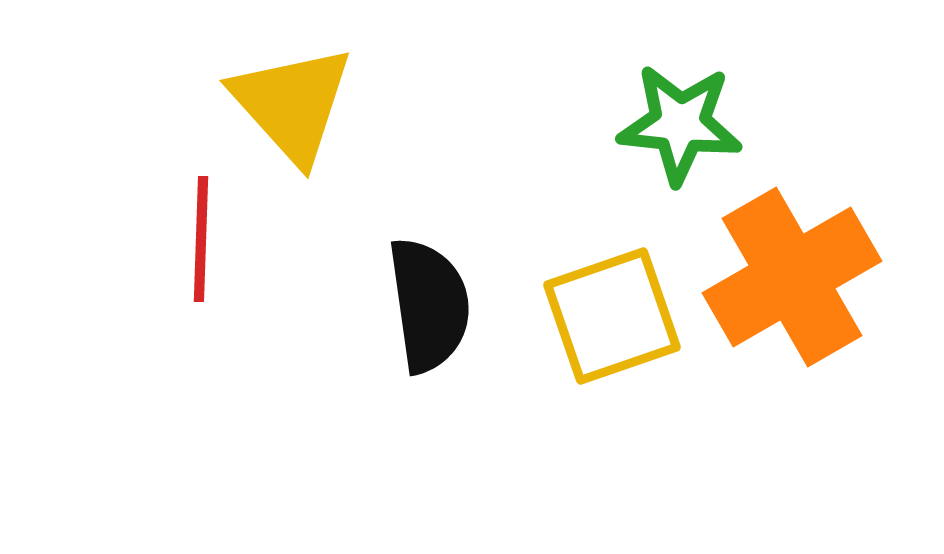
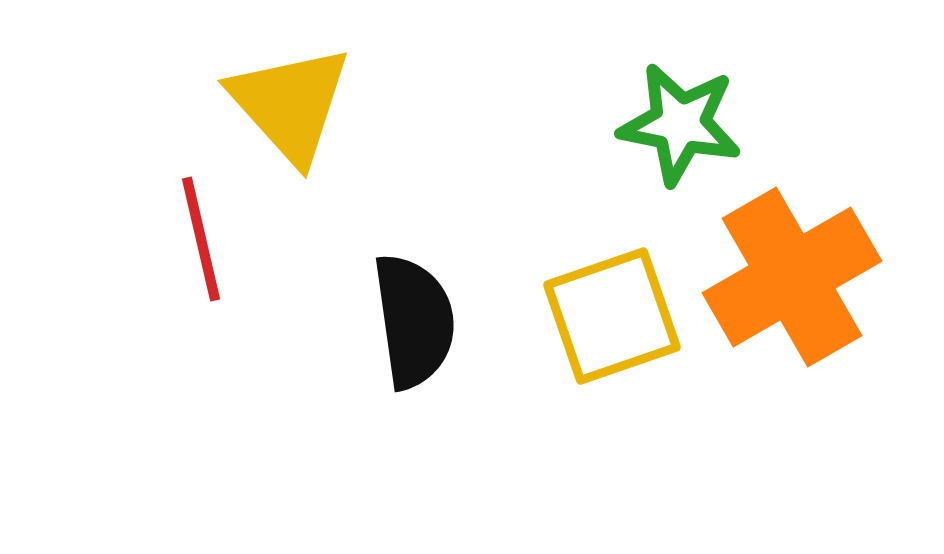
yellow triangle: moved 2 px left
green star: rotated 5 degrees clockwise
red line: rotated 15 degrees counterclockwise
black semicircle: moved 15 px left, 16 px down
